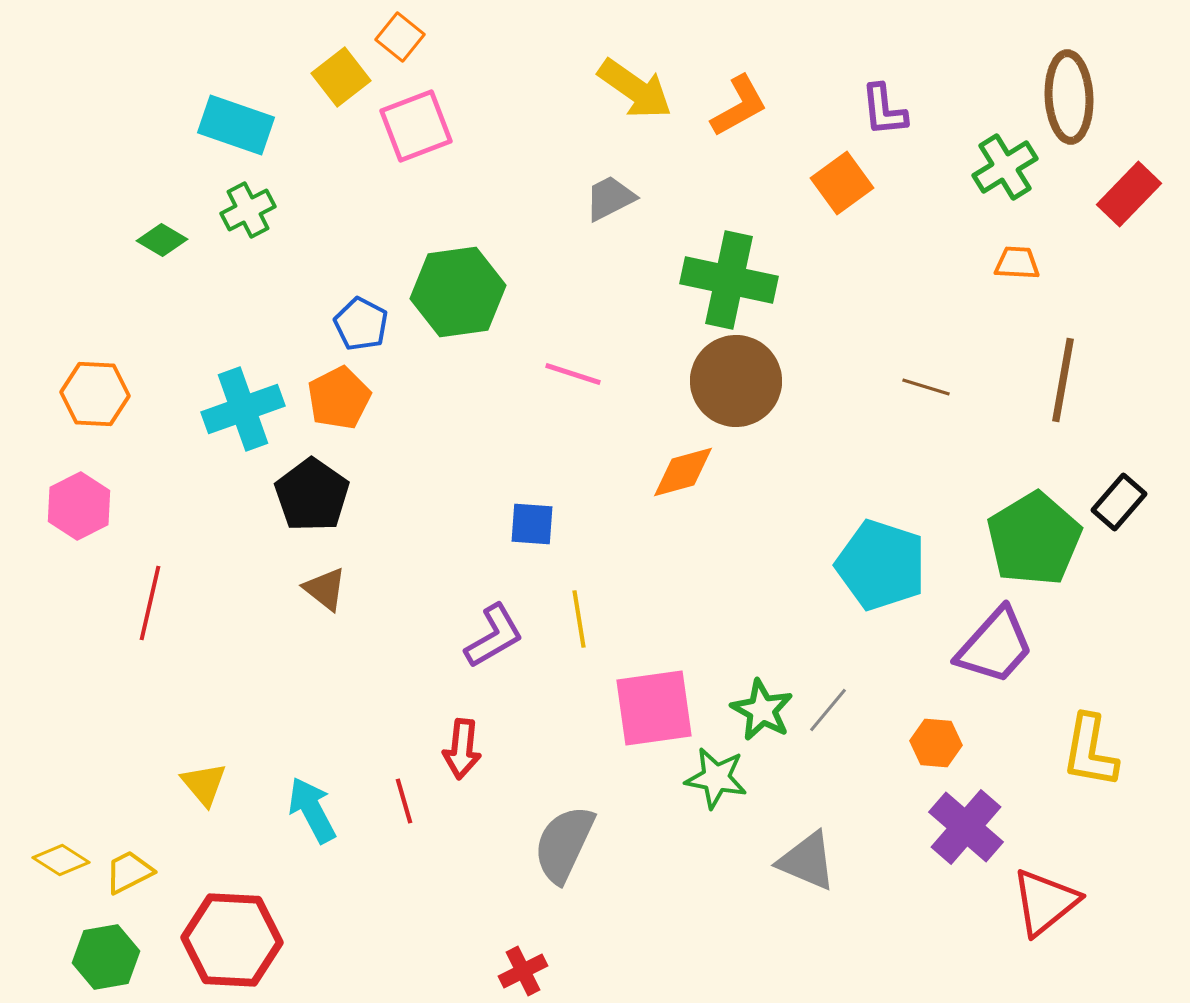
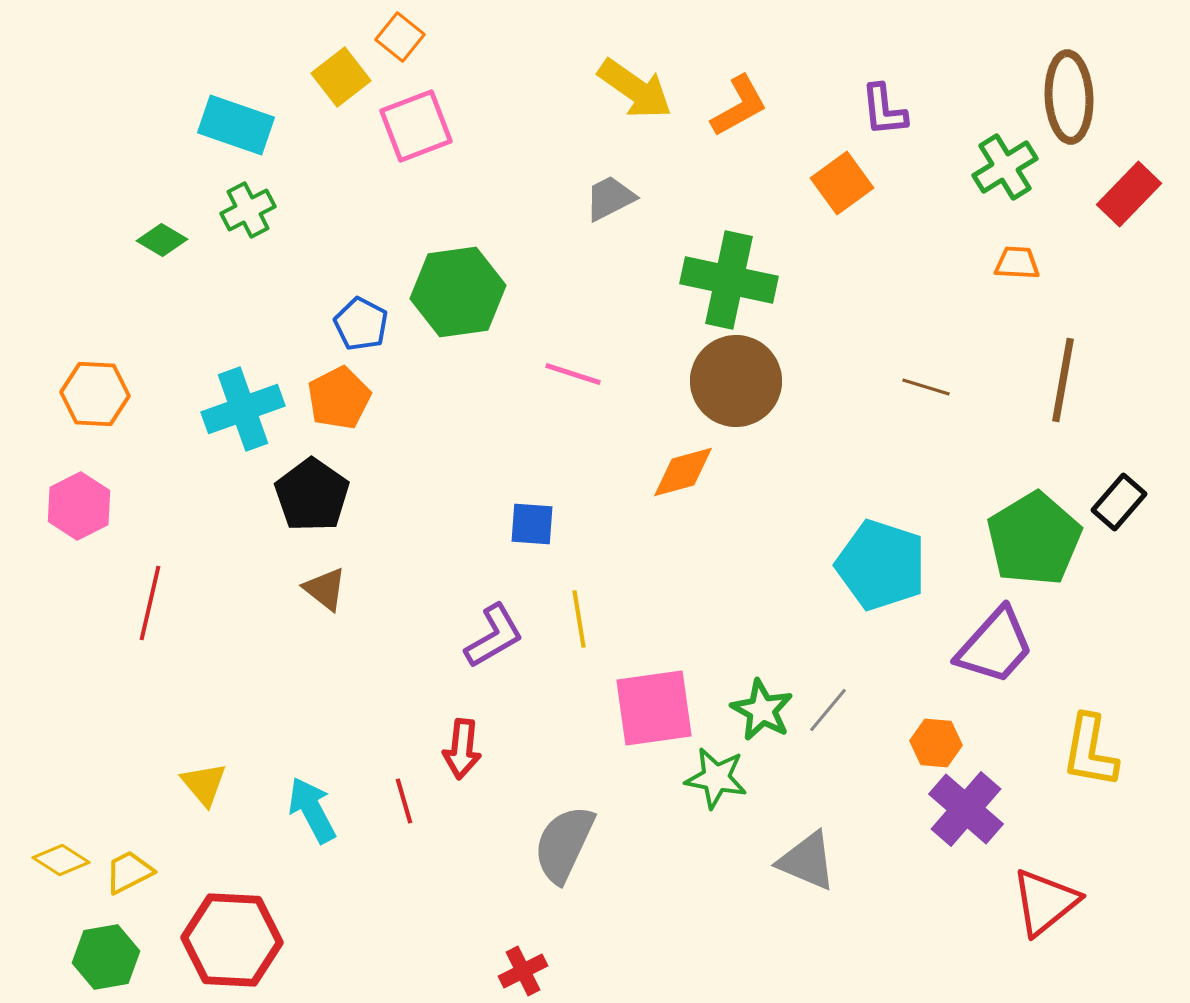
purple cross at (966, 827): moved 18 px up
